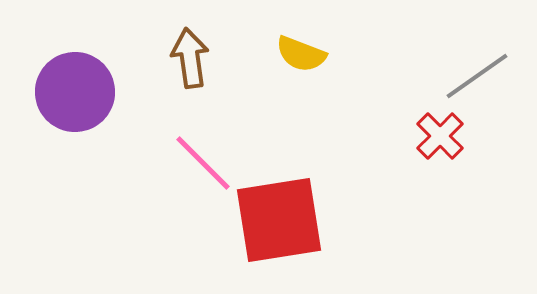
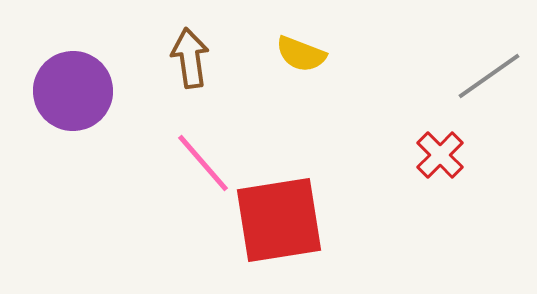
gray line: moved 12 px right
purple circle: moved 2 px left, 1 px up
red cross: moved 19 px down
pink line: rotated 4 degrees clockwise
